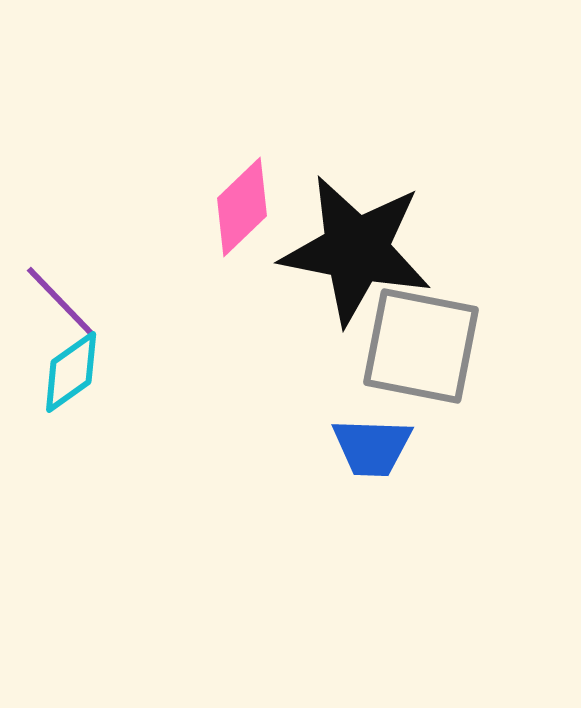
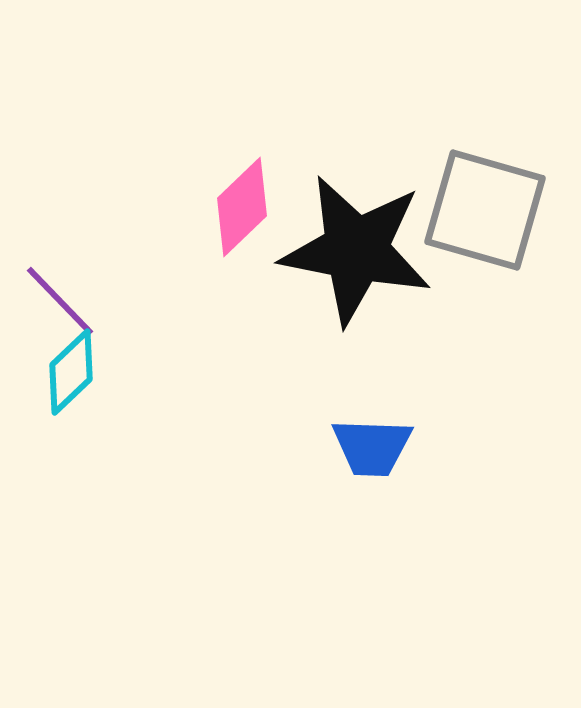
gray square: moved 64 px right, 136 px up; rotated 5 degrees clockwise
cyan diamond: rotated 8 degrees counterclockwise
